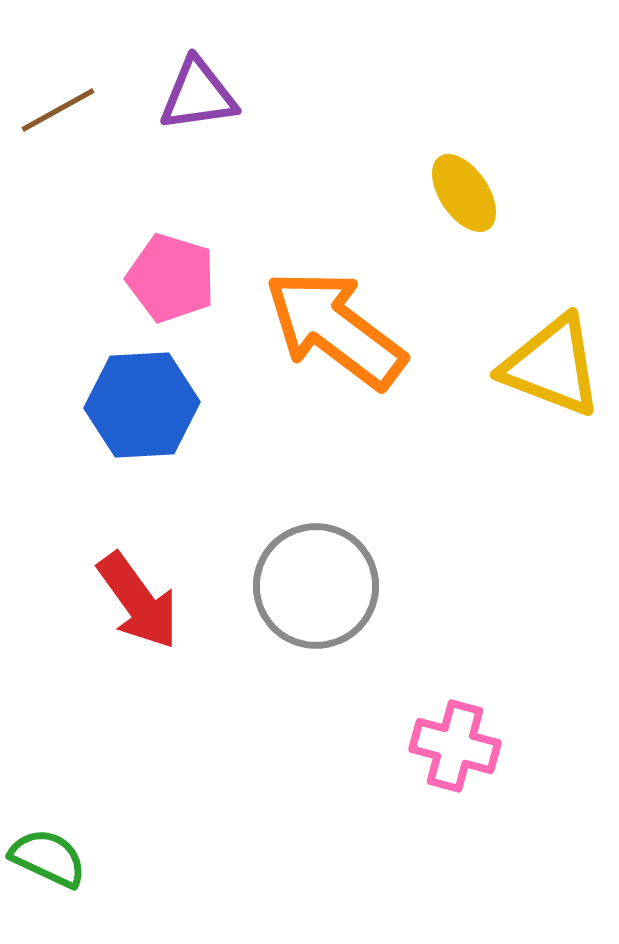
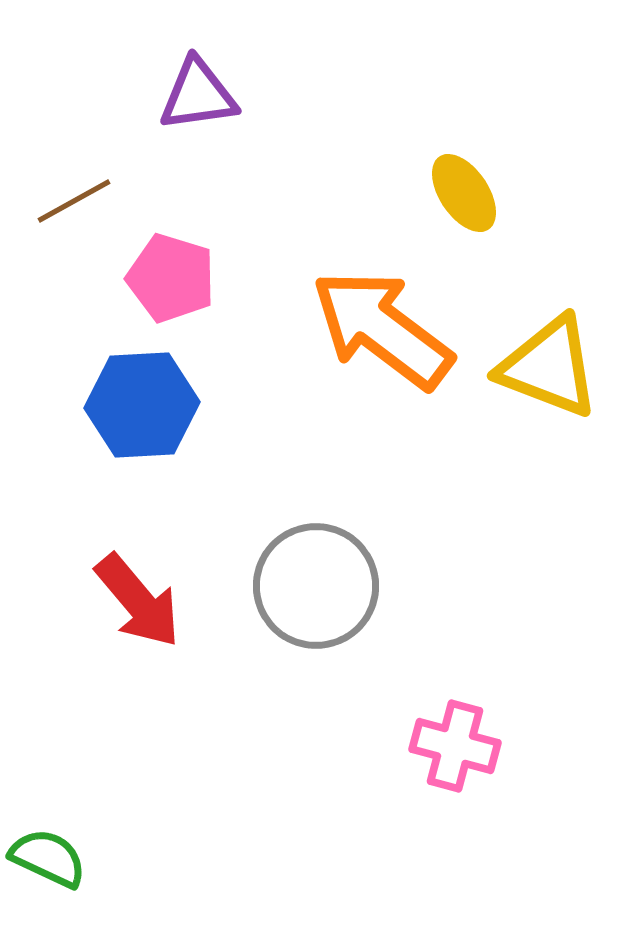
brown line: moved 16 px right, 91 px down
orange arrow: moved 47 px right
yellow triangle: moved 3 px left, 1 px down
red arrow: rotated 4 degrees counterclockwise
